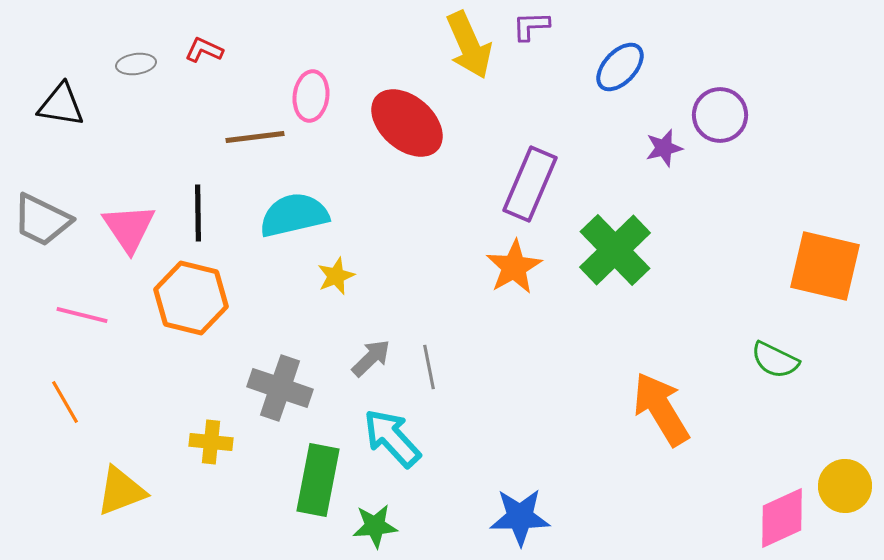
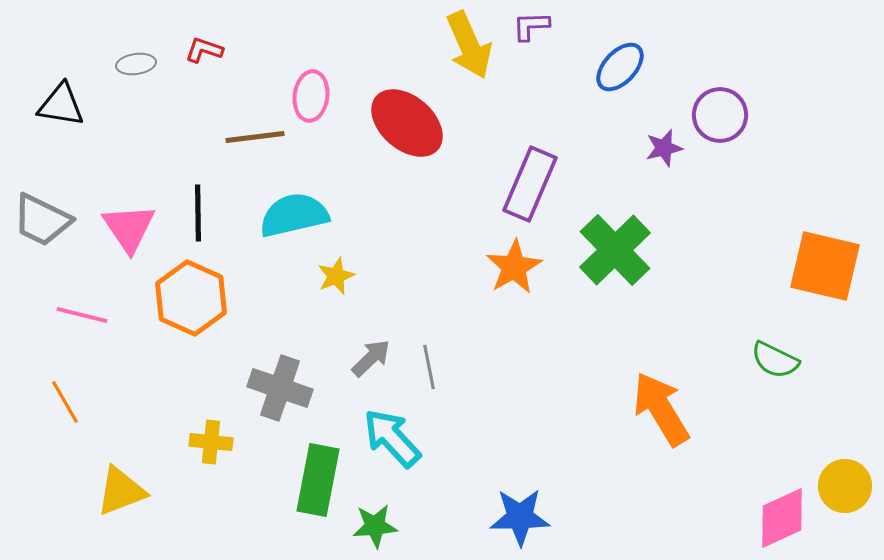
red L-shape: rotated 6 degrees counterclockwise
orange hexagon: rotated 10 degrees clockwise
